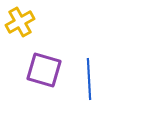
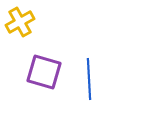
purple square: moved 2 px down
